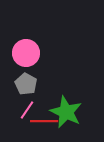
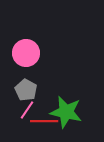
gray pentagon: moved 6 px down
green star: rotated 12 degrees counterclockwise
